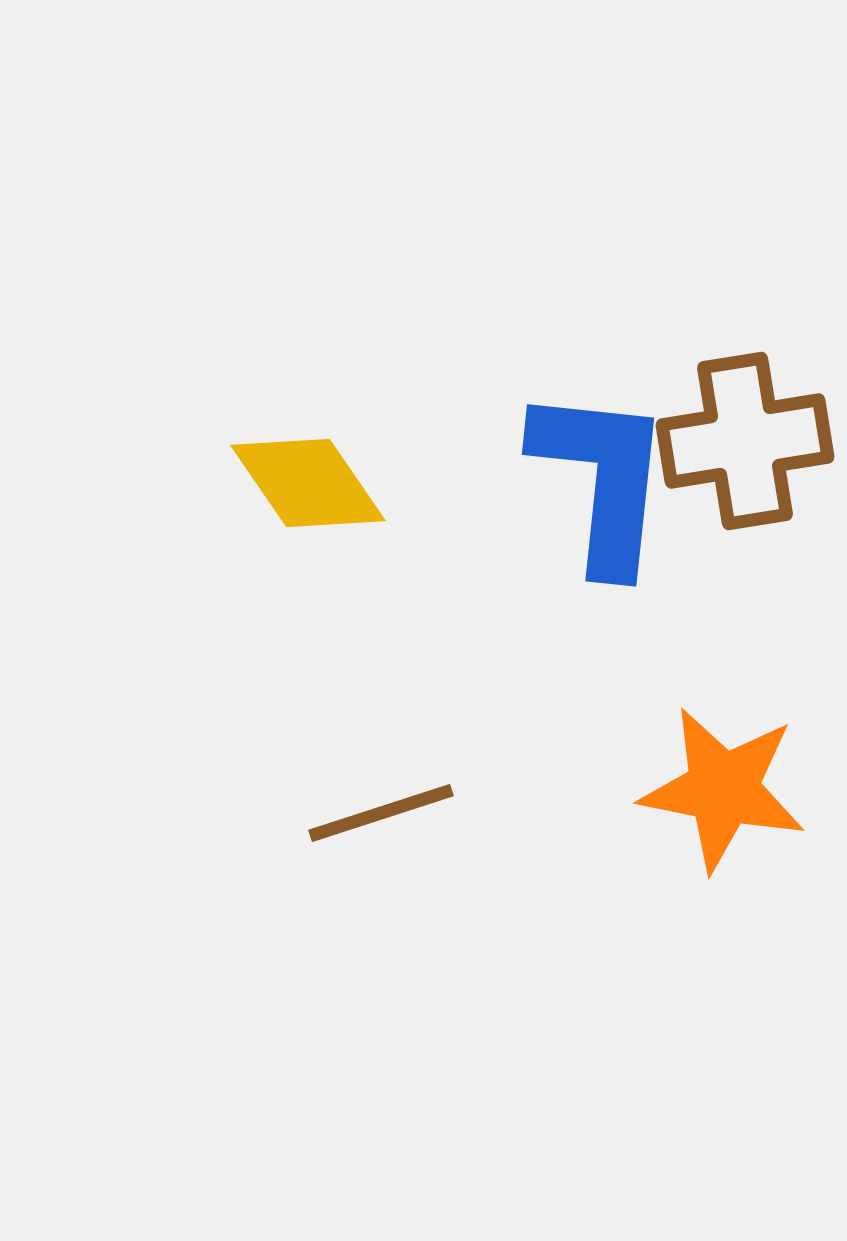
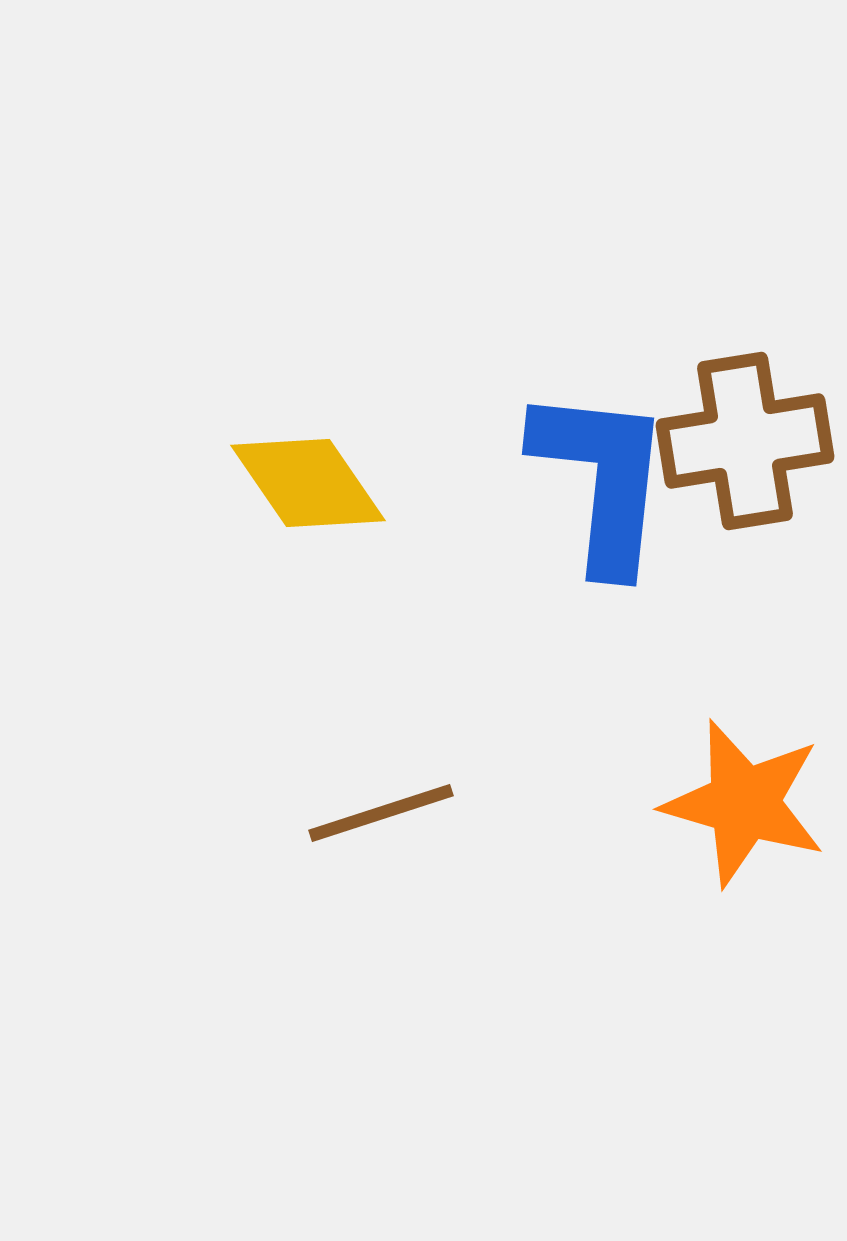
orange star: moved 21 px right, 14 px down; rotated 5 degrees clockwise
